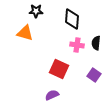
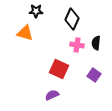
black diamond: rotated 20 degrees clockwise
